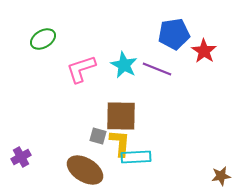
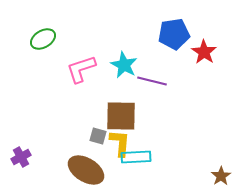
red star: moved 1 px down
purple line: moved 5 px left, 12 px down; rotated 8 degrees counterclockwise
brown ellipse: moved 1 px right
brown star: rotated 24 degrees counterclockwise
